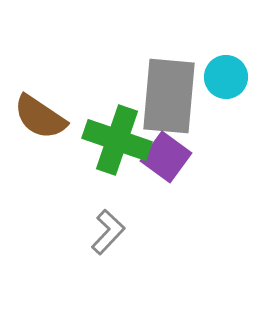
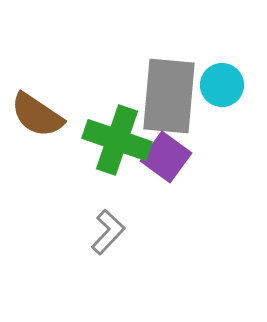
cyan circle: moved 4 px left, 8 px down
brown semicircle: moved 3 px left, 2 px up
